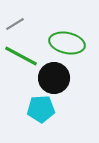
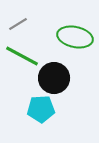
gray line: moved 3 px right
green ellipse: moved 8 px right, 6 px up
green line: moved 1 px right
